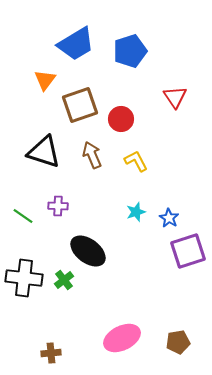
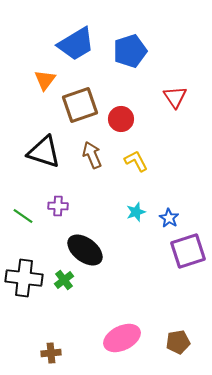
black ellipse: moved 3 px left, 1 px up
